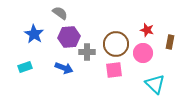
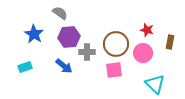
blue arrow: moved 2 px up; rotated 18 degrees clockwise
